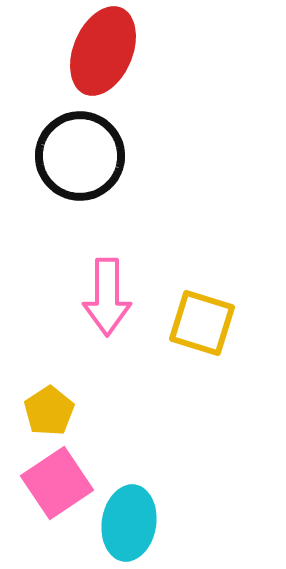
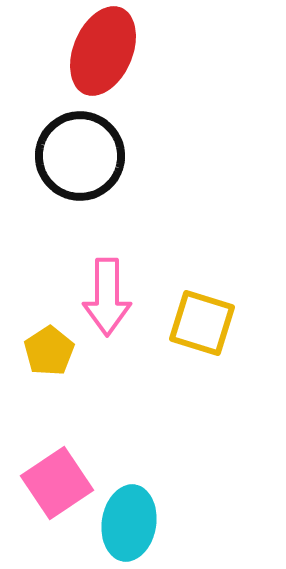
yellow pentagon: moved 60 px up
